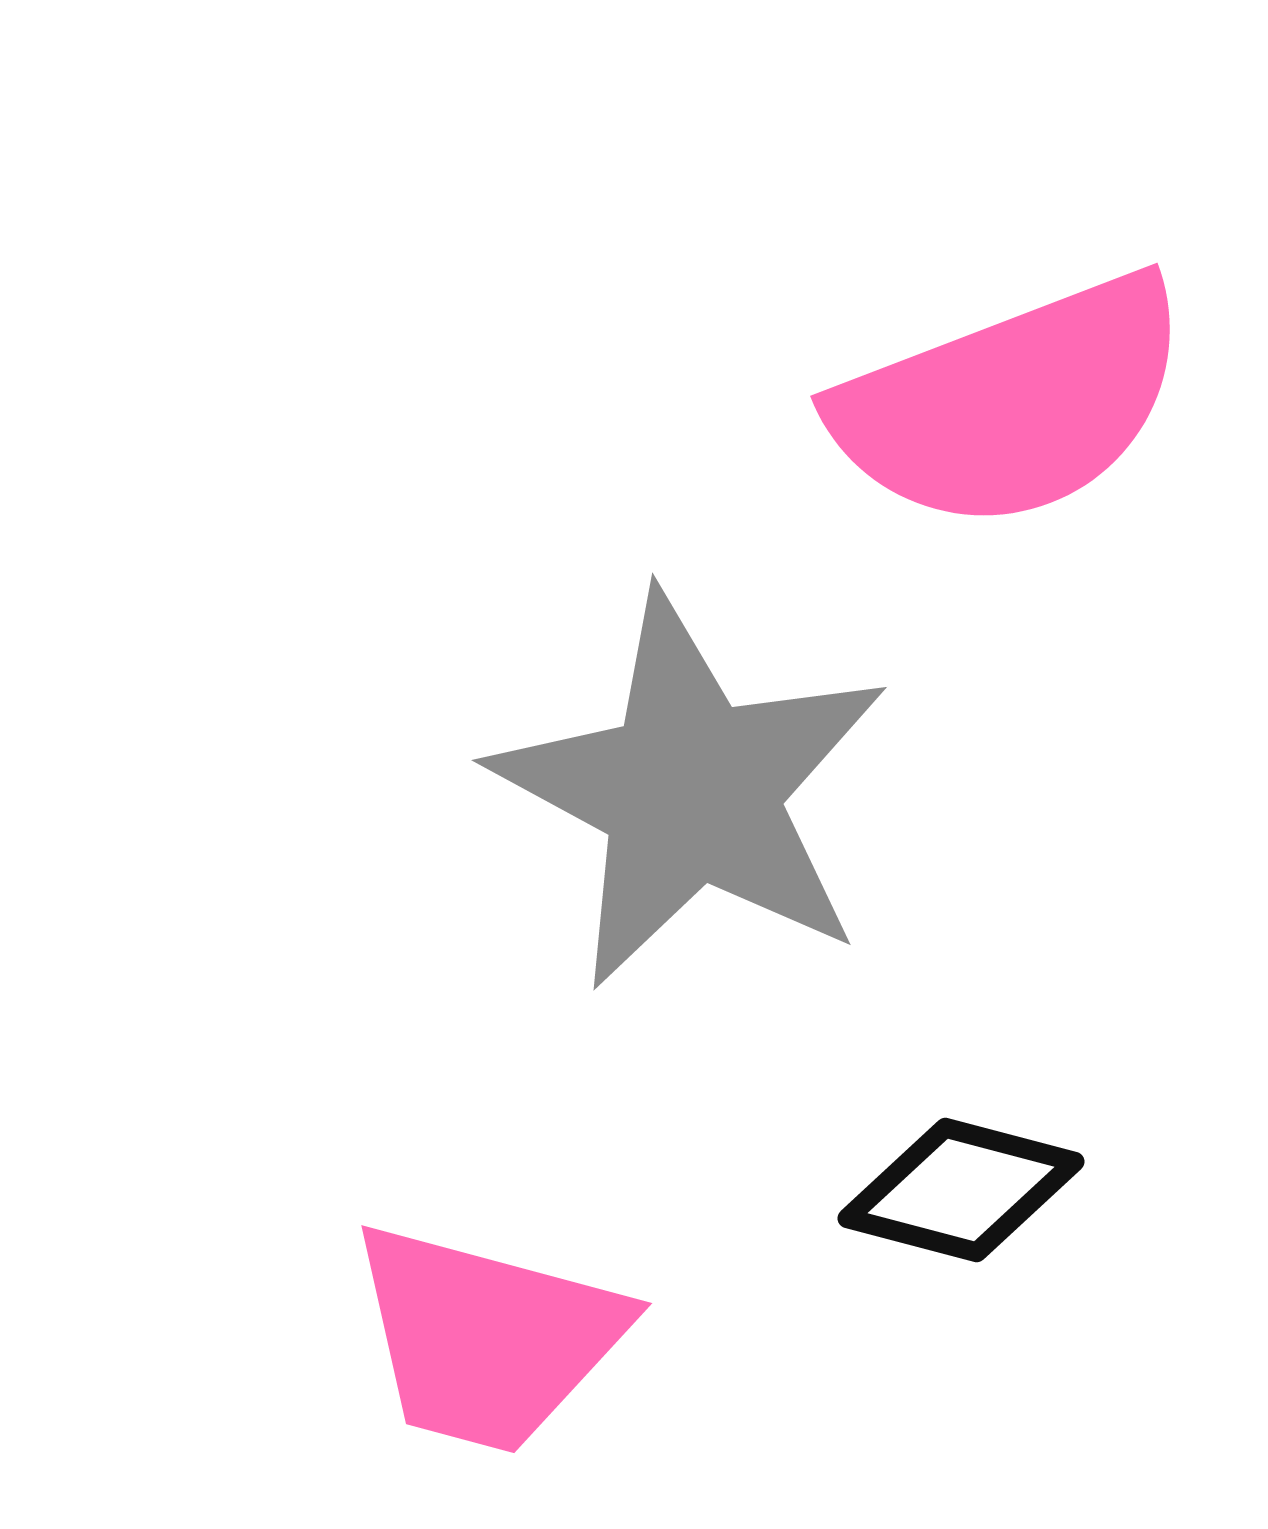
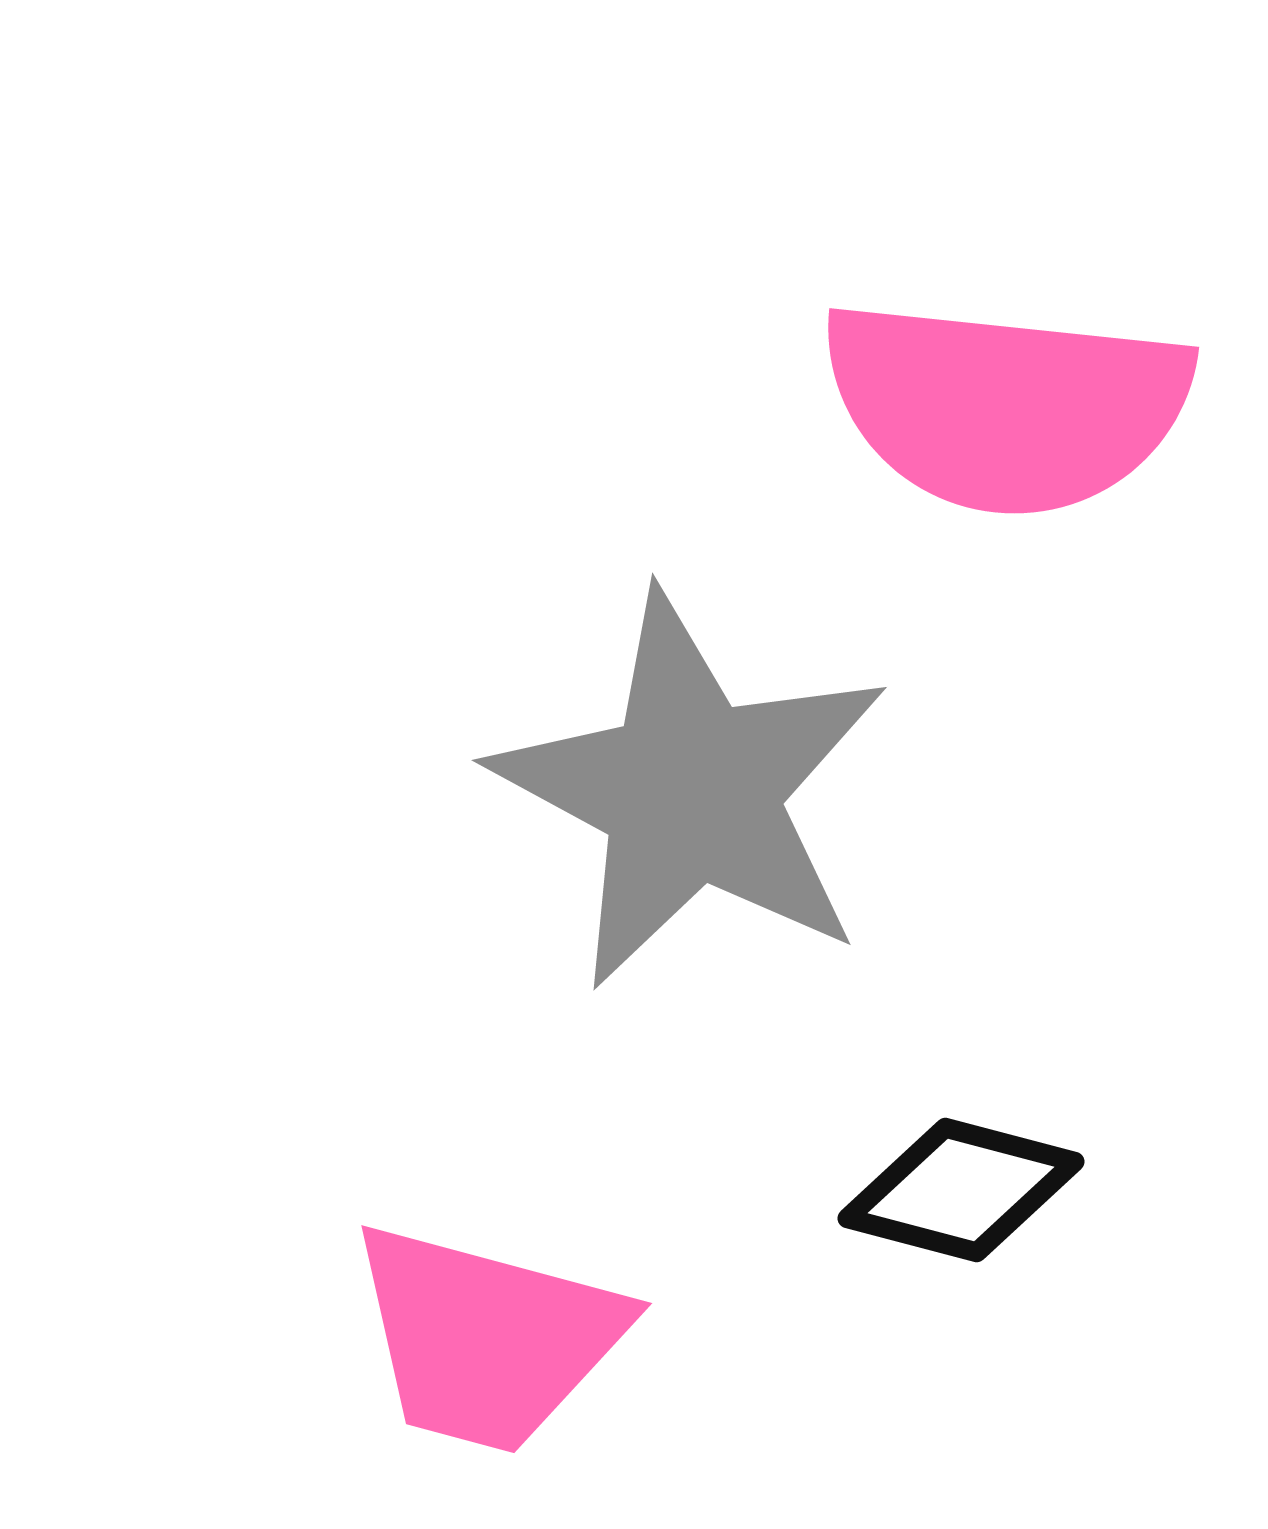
pink semicircle: moved 6 px left, 3 px down; rotated 27 degrees clockwise
